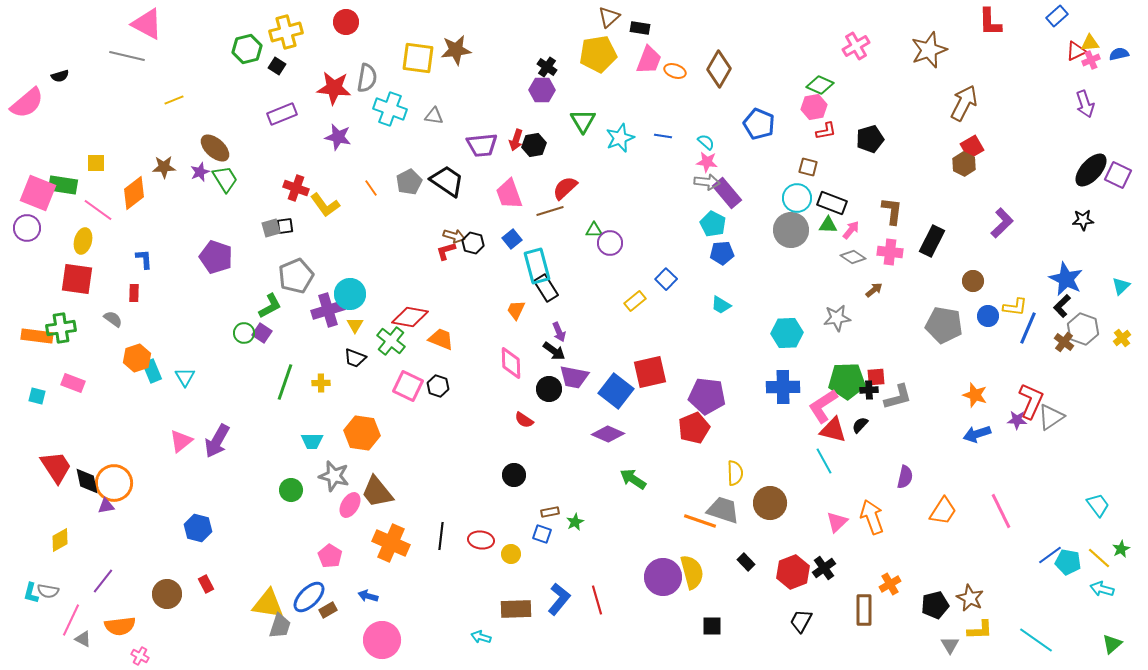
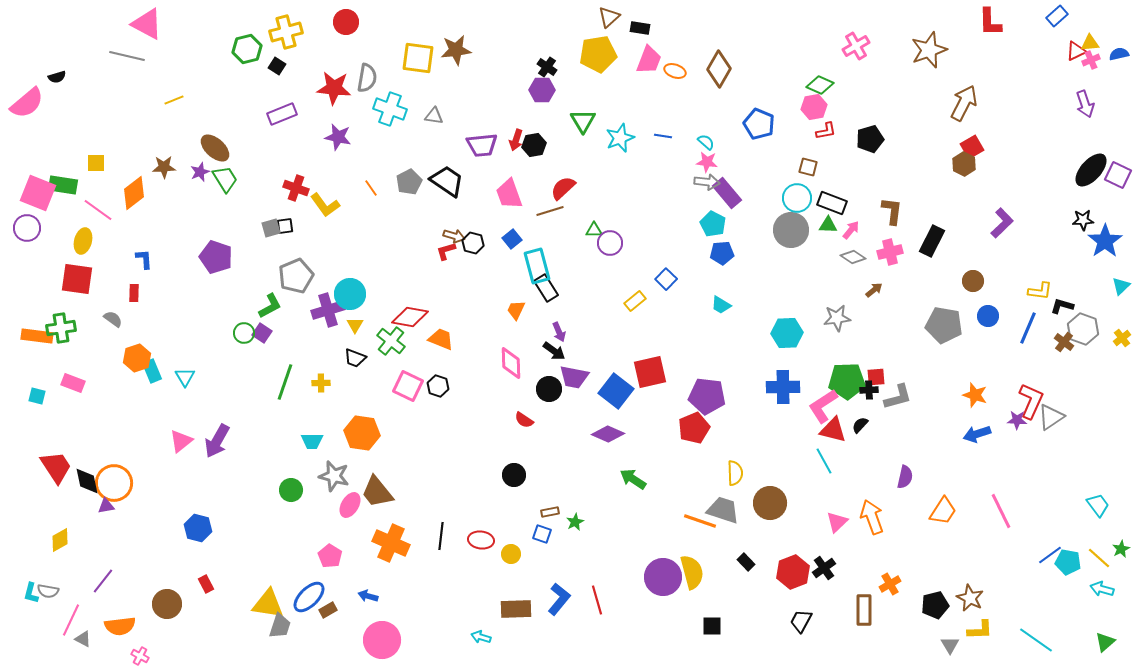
black semicircle at (60, 76): moved 3 px left, 1 px down
red semicircle at (565, 188): moved 2 px left
pink cross at (890, 252): rotated 20 degrees counterclockwise
blue star at (1066, 279): moved 39 px right, 38 px up; rotated 12 degrees clockwise
black L-shape at (1062, 306): rotated 60 degrees clockwise
yellow L-shape at (1015, 307): moved 25 px right, 16 px up
brown circle at (167, 594): moved 10 px down
green triangle at (1112, 644): moved 7 px left, 2 px up
